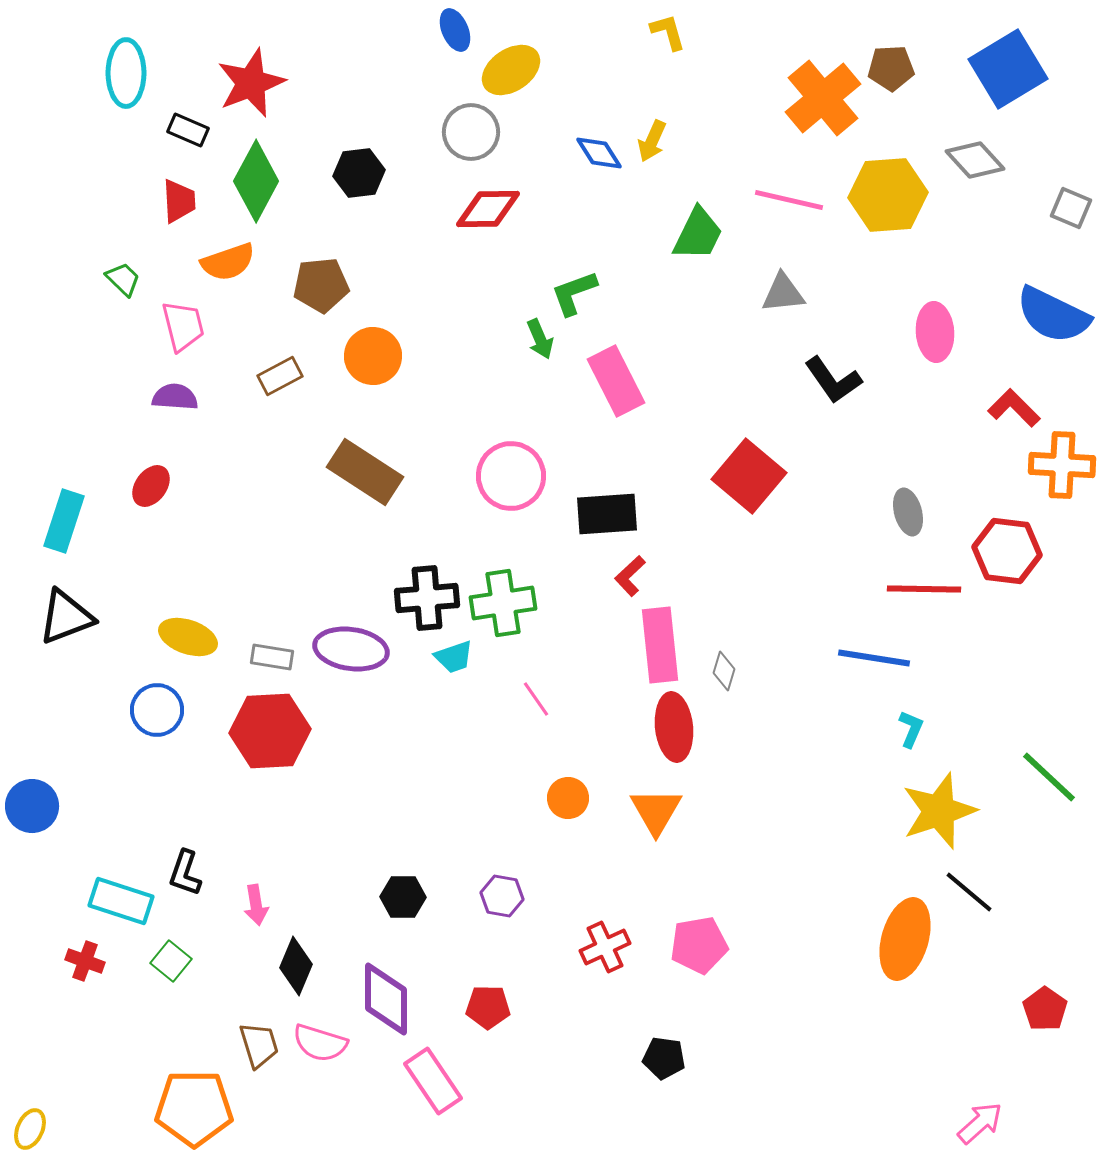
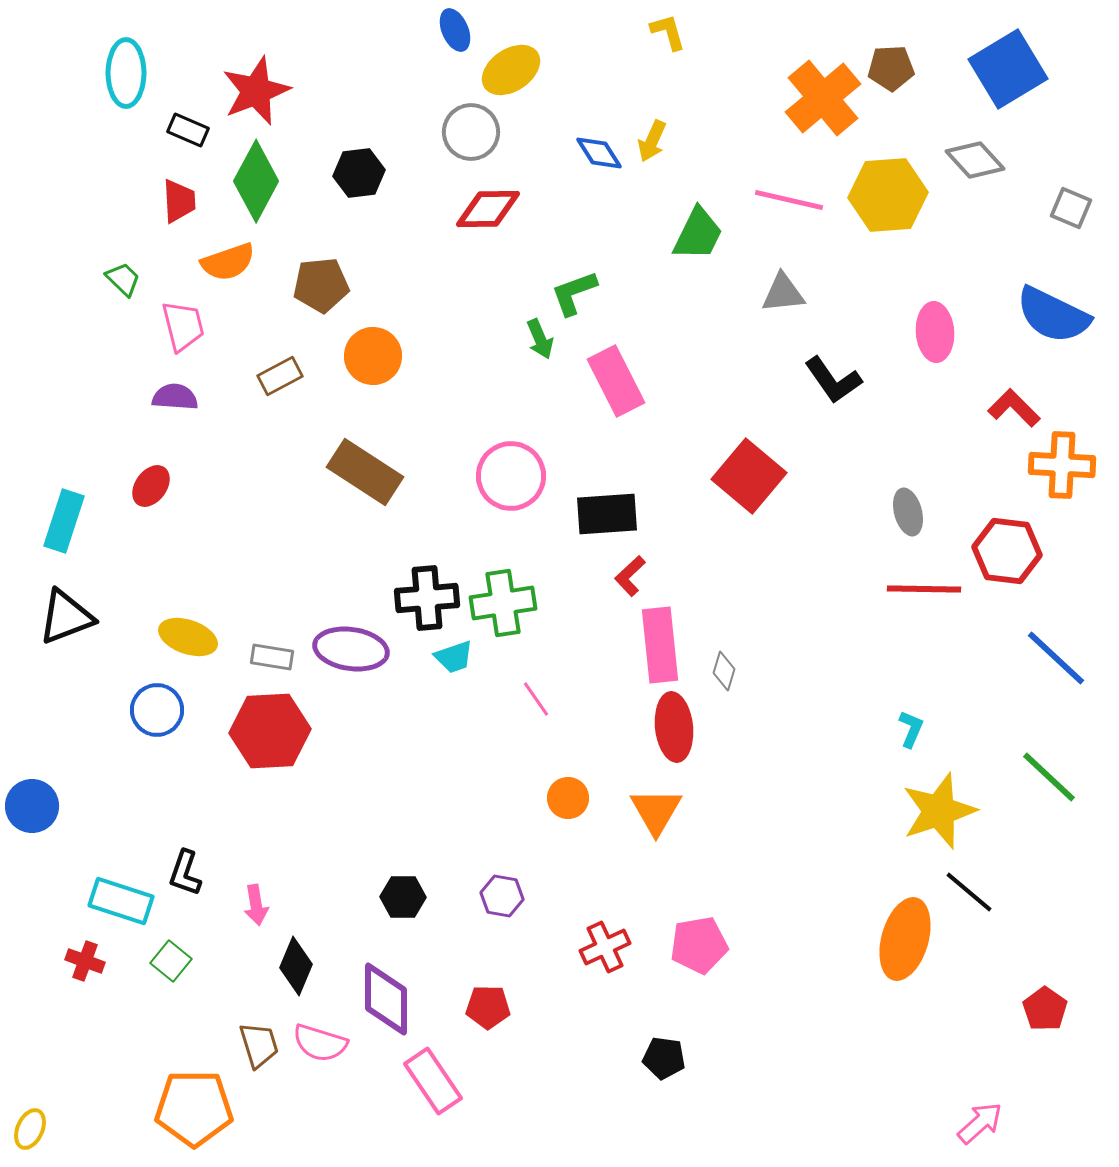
red star at (251, 83): moved 5 px right, 8 px down
blue line at (874, 658): moved 182 px right; rotated 34 degrees clockwise
